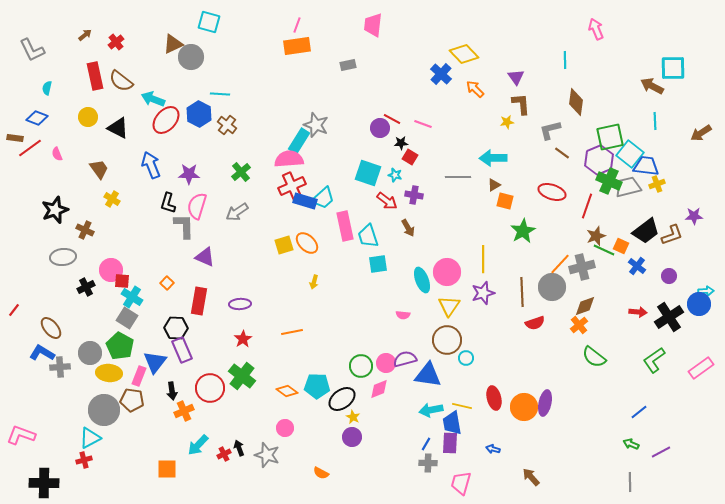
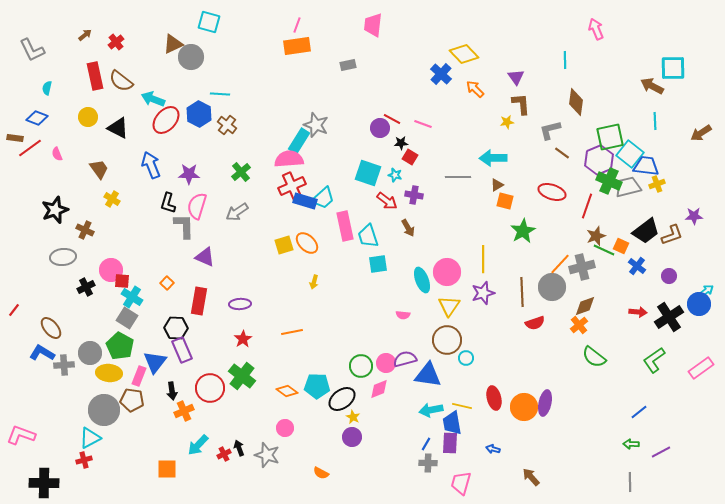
brown triangle at (494, 185): moved 3 px right
cyan arrow at (706, 291): rotated 35 degrees counterclockwise
gray cross at (60, 367): moved 4 px right, 2 px up
green arrow at (631, 444): rotated 21 degrees counterclockwise
